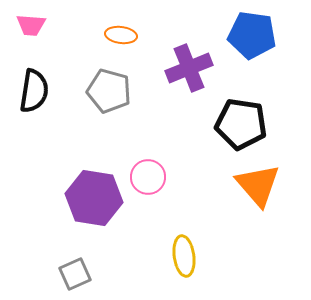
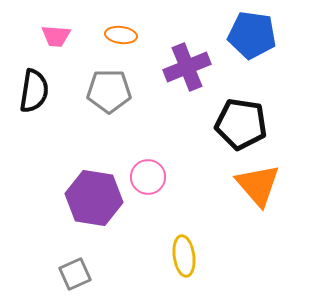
pink trapezoid: moved 25 px right, 11 px down
purple cross: moved 2 px left, 1 px up
gray pentagon: rotated 15 degrees counterclockwise
